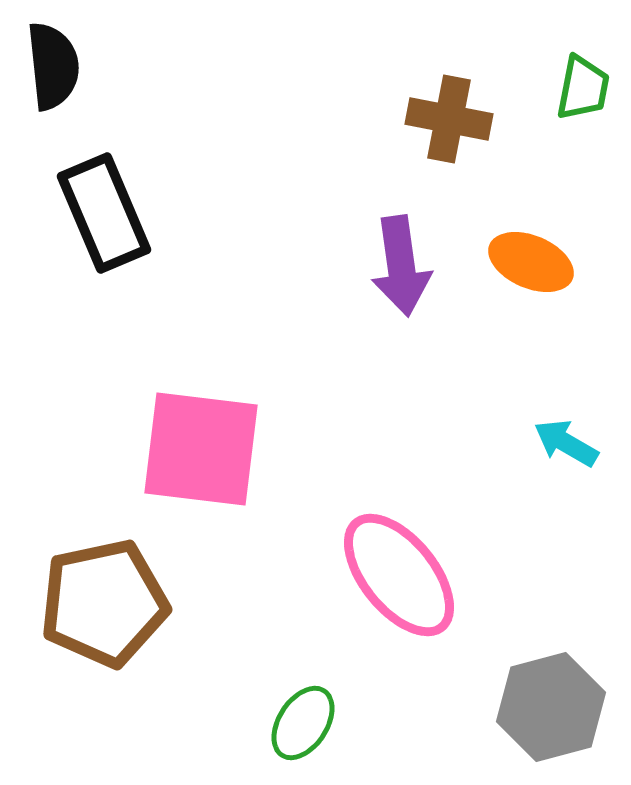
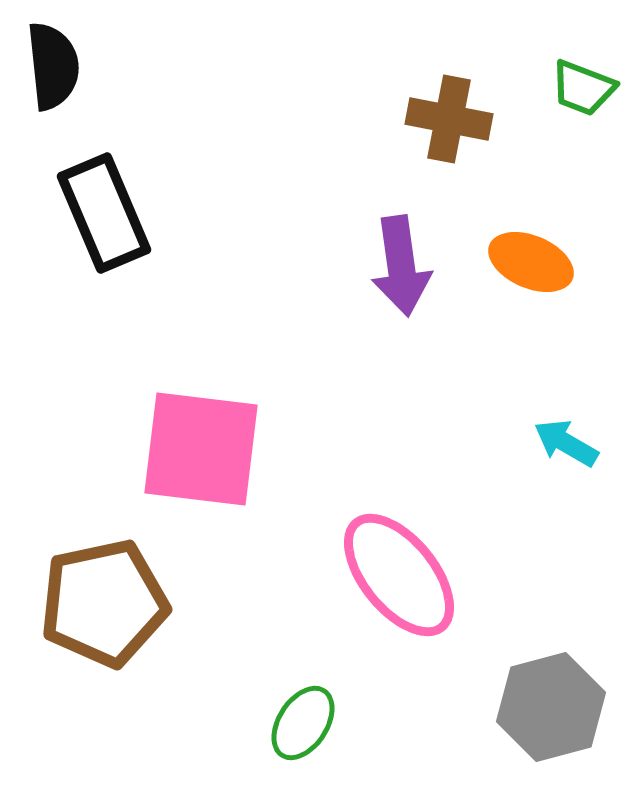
green trapezoid: rotated 100 degrees clockwise
